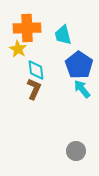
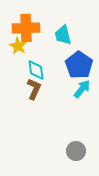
orange cross: moved 1 px left
yellow star: moved 3 px up
cyan arrow: rotated 78 degrees clockwise
